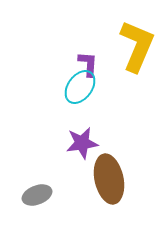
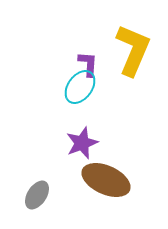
yellow L-shape: moved 4 px left, 4 px down
purple star: rotated 12 degrees counterclockwise
brown ellipse: moved 3 px left, 1 px down; rotated 54 degrees counterclockwise
gray ellipse: rotated 36 degrees counterclockwise
